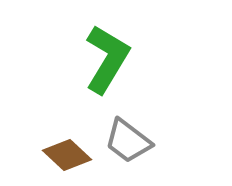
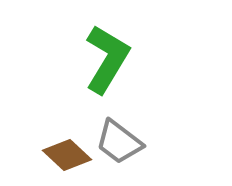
gray trapezoid: moved 9 px left, 1 px down
